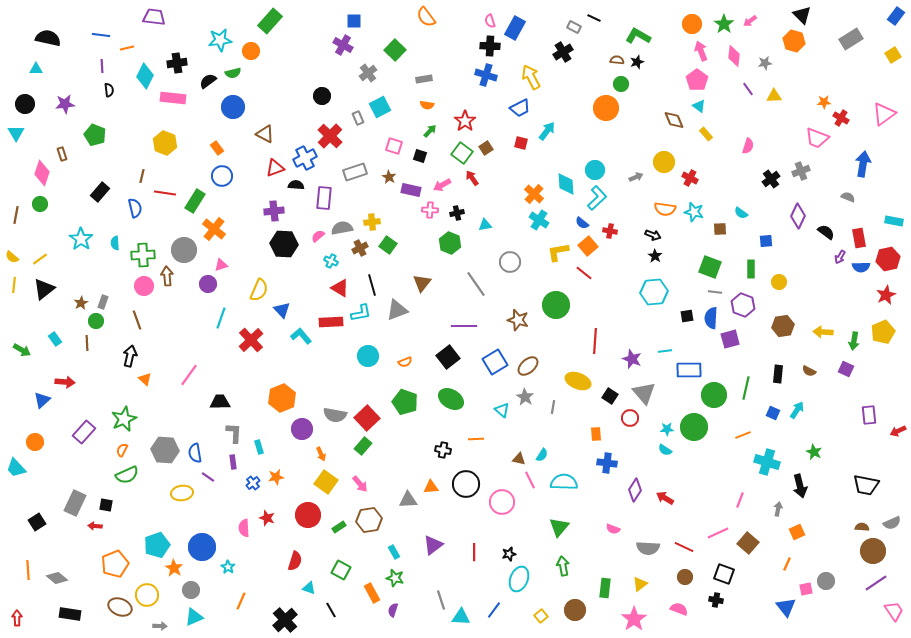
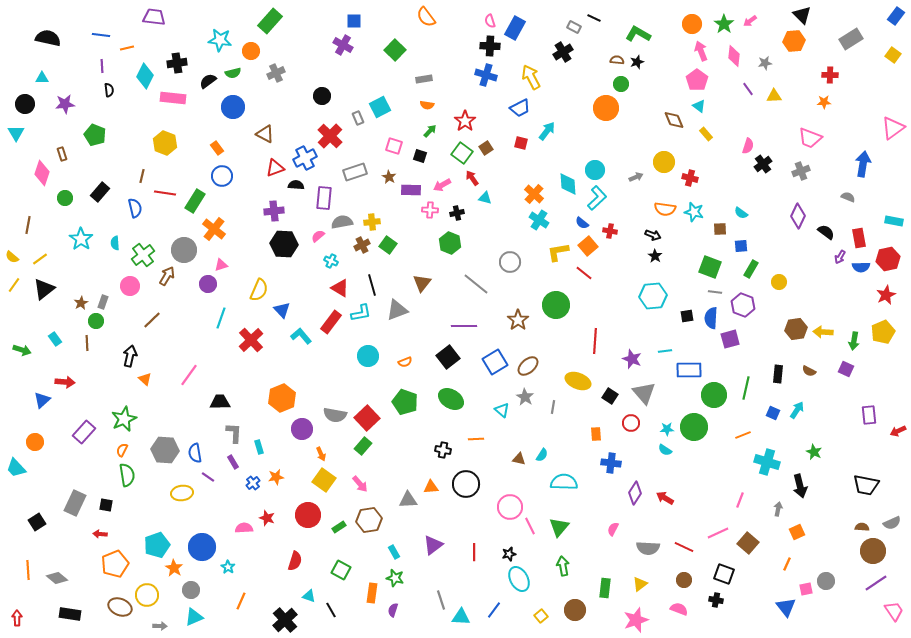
green L-shape at (638, 36): moved 2 px up
cyan star at (220, 40): rotated 15 degrees clockwise
orange hexagon at (794, 41): rotated 20 degrees counterclockwise
yellow square at (893, 55): rotated 21 degrees counterclockwise
cyan triangle at (36, 69): moved 6 px right, 9 px down
gray cross at (368, 73): moved 92 px left; rotated 12 degrees clockwise
pink triangle at (884, 114): moved 9 px right, 14 px down
red cross at (841, 118): moved 11 px left, 43 px up; rotated 28 degrees counterclockwise
pink trapezoid at (817, 138): moved 7 px left
red cross at (690, 178): rotated 14 degrees counterclockwise
black cross at (771, 179): moved 8 px left, 15 px up
cyan diamond at (566, 184): moved 2 px right
purple rectangle at (411, 190): rotated 12 degrees counterclockwise
green circle at (40, 204): moved 25 px right, 6 px up
brown line at (16, 215): moved 12 px right, 10 px down
cyan triangle at (485, 225): moved 27 px up; rotated 24 degrees clockwise
gray semicircle at (342, 228): moved 6 px up
blue square at (766, 241): moved 25 px left, 5 px down
brown cross at (360, 248): moved 2 px right, 3 px up
green cross at (143, 255): rotated 35 degrees counterclockwise
green rectangle at (751, 269): rotated 30 degrees clockwise
brown arrow at (167, 276): rotated 36 degrees clockwise
gray line at (476, 284): rotated 16 degrees counterclockwise
yellow line at (14, 285): rotated 28 degrees clockwise
pink circle at (144, 286): moved 14 px left
cyan hexagon at (654, 292): moved 1 px left, 4 px down
brown line at (137, 320): moved 15 px right; rotated 66 degrees clockwise
brown star at (518, 320): rotated 20 degrees clockwise
red rectangle at (331, 322): rotated 50 degrees counterclockwise
brown hexagon at (783, 326): moved 13 px right, 3 px down
green arrow at (22, 350): rotated 12 degrees counterclockwise
red circle at (630, 418): moved 1 px right, 5 px down
purple rectangle at (233, 462): rotated 24 degrees counterclockwise
blue cross at (607, 463): moved 4 px right
green semicircle at (127, 475): rotated 75 degrees counterclockwise
pink line at (530, 480): moved 46 px down
yellow square at (326, 482): moved 2 px left, 2 px up
purple diamond at (635, 490): moved 3 px down
pink circle at (502, 502): moved 8 px right, 5 px down
red arrow at (95, 526): moved 5 px right, 8 px down
pink semicircle at (244, 528): rotated 90 degrees clockwise
pink semicircle at (613, 529): rotated 96 degrees clockwise
brown circle at (685, 577): moved 1 px left, 3 px down
cyan ellipse at (519, 579): rotated 50 degrees counterclockwise
cyan triangle at (309, 588): moved 8 px down
orange rectangle at (372, 593): rotated 36 degrees clockwise
pink star at (634, 619): moved 2 px right, 1 px down; rotated 15 degrees clockwise
